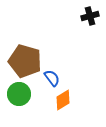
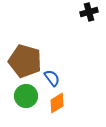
black cross: moved 1 px left, 4 px up
green circle: moved 7 px right, 2 px down
orange diamond: moved 6 px left, 3 px down
